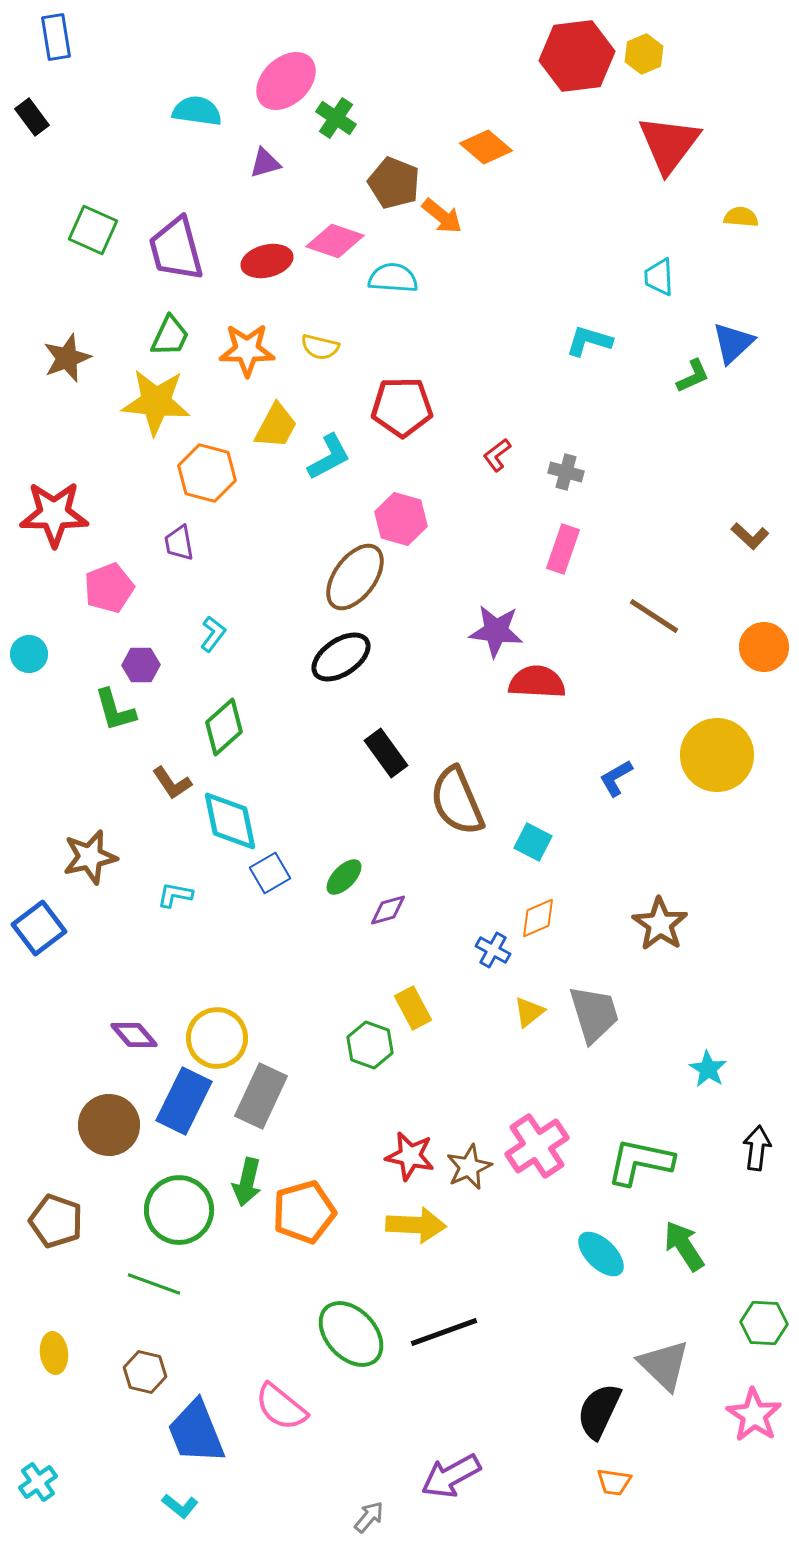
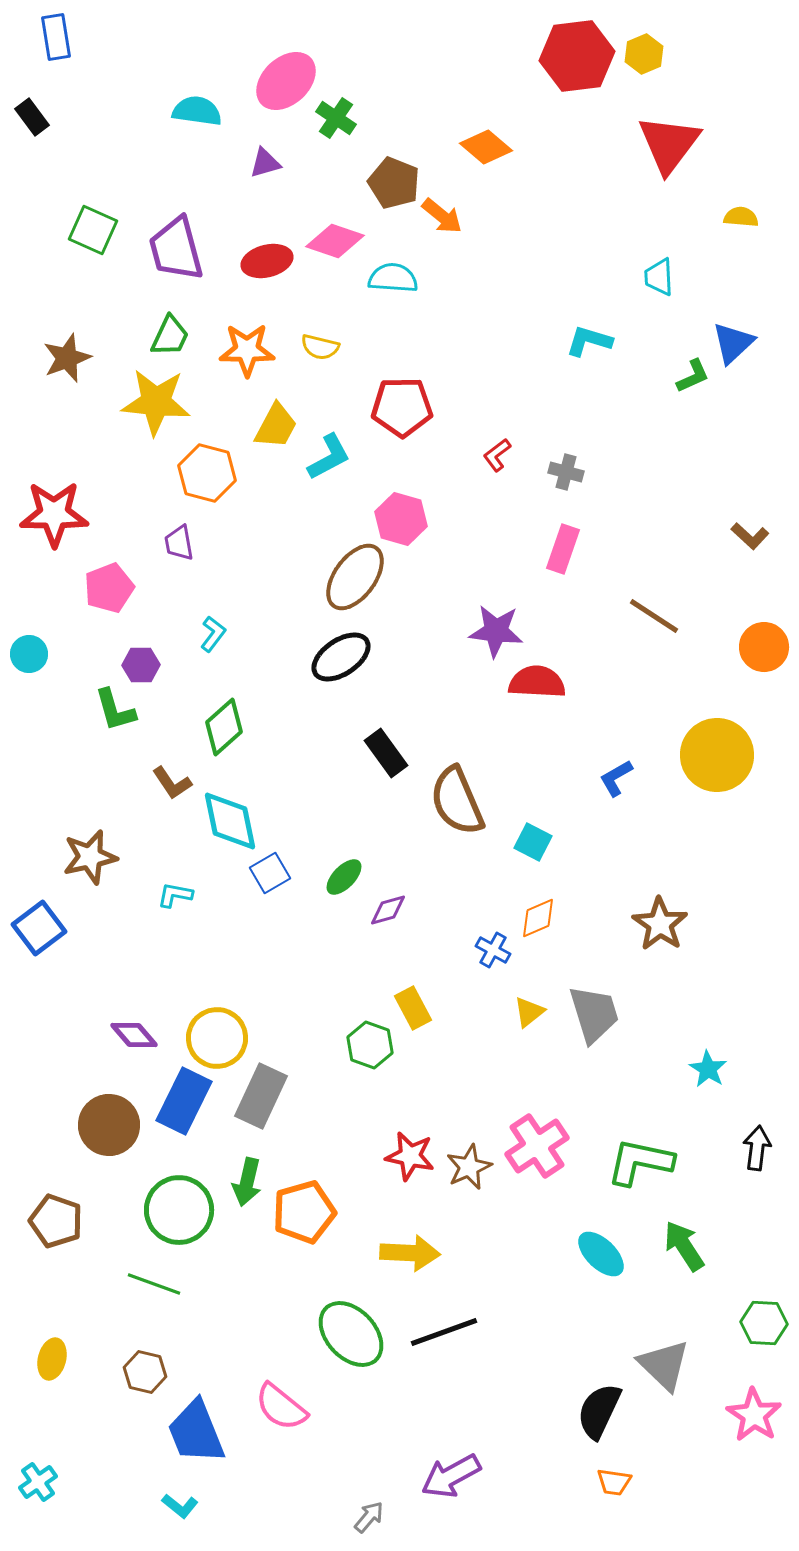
yellow arrow at (416, 1225): moved 6 px left, 28 px down
yellow ellipse at (54, 1353): moved 2 px left, 6 px down; rotated 21 degrees clockwise
